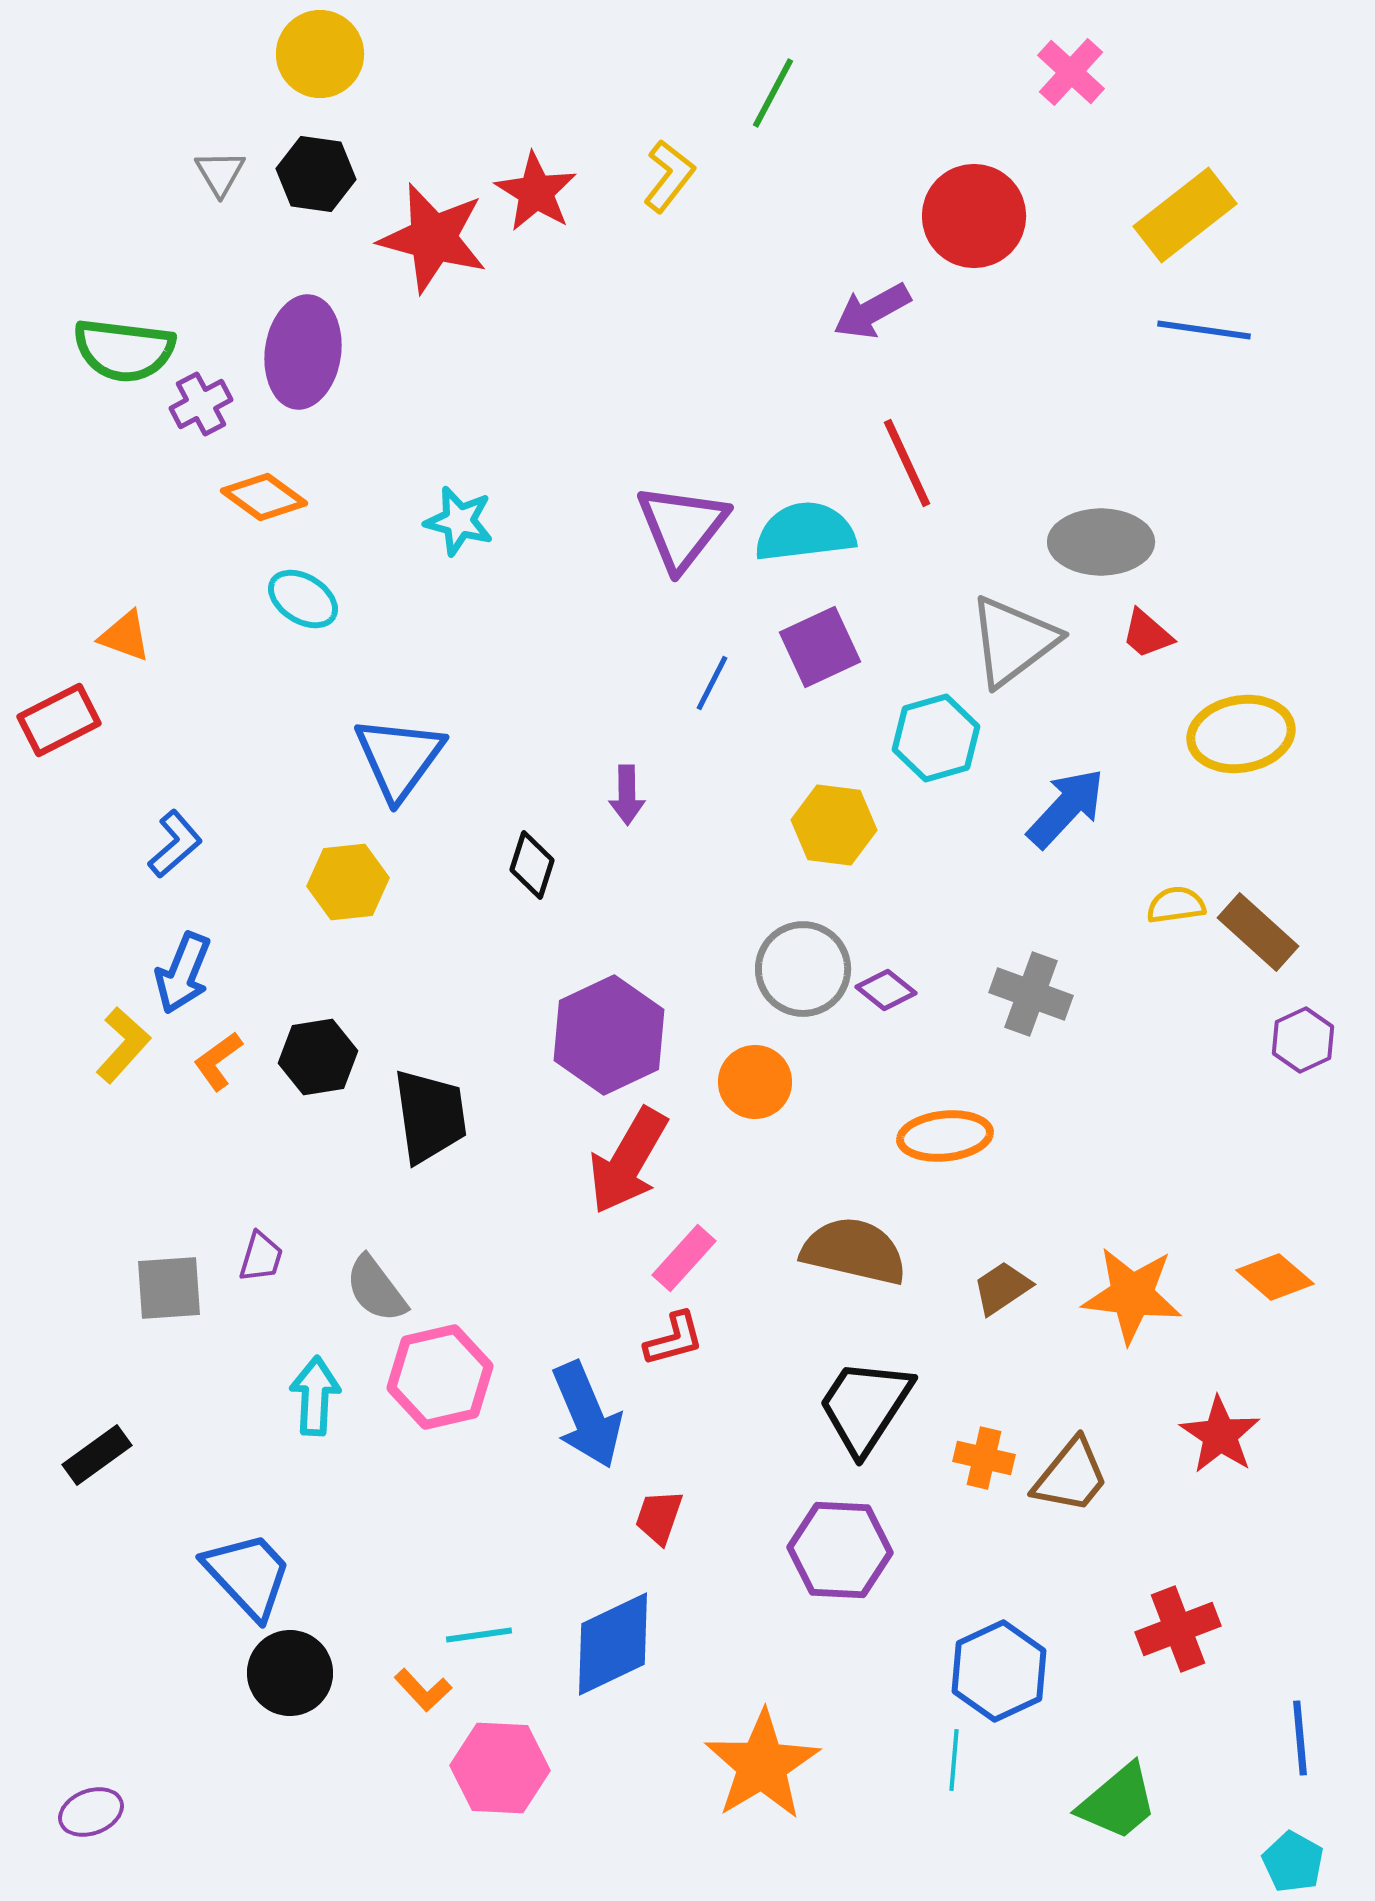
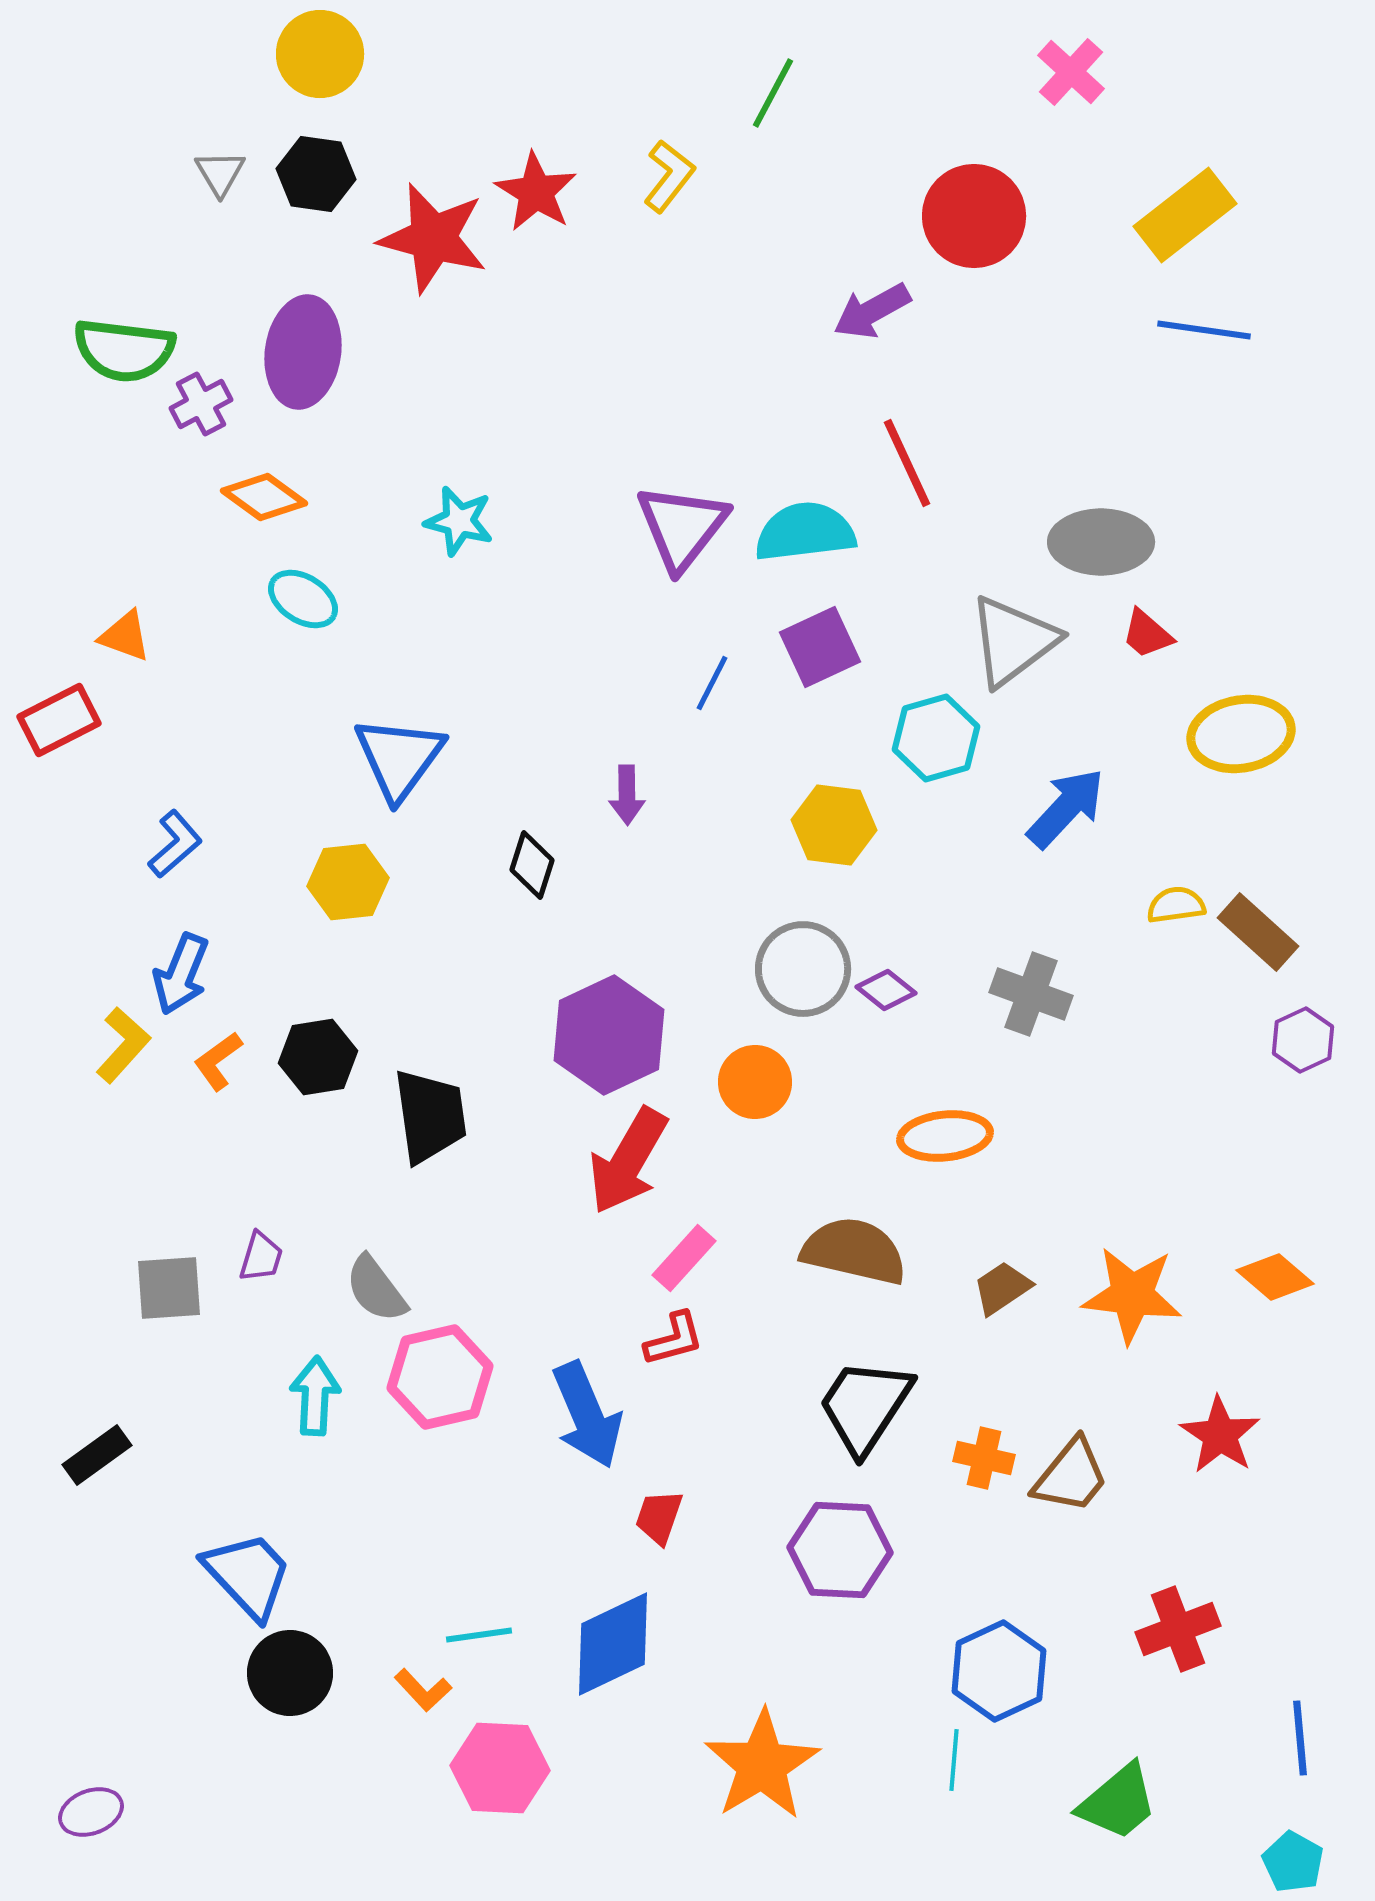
blue arrow at (183, 973): moved 2 px left, 1 px down
